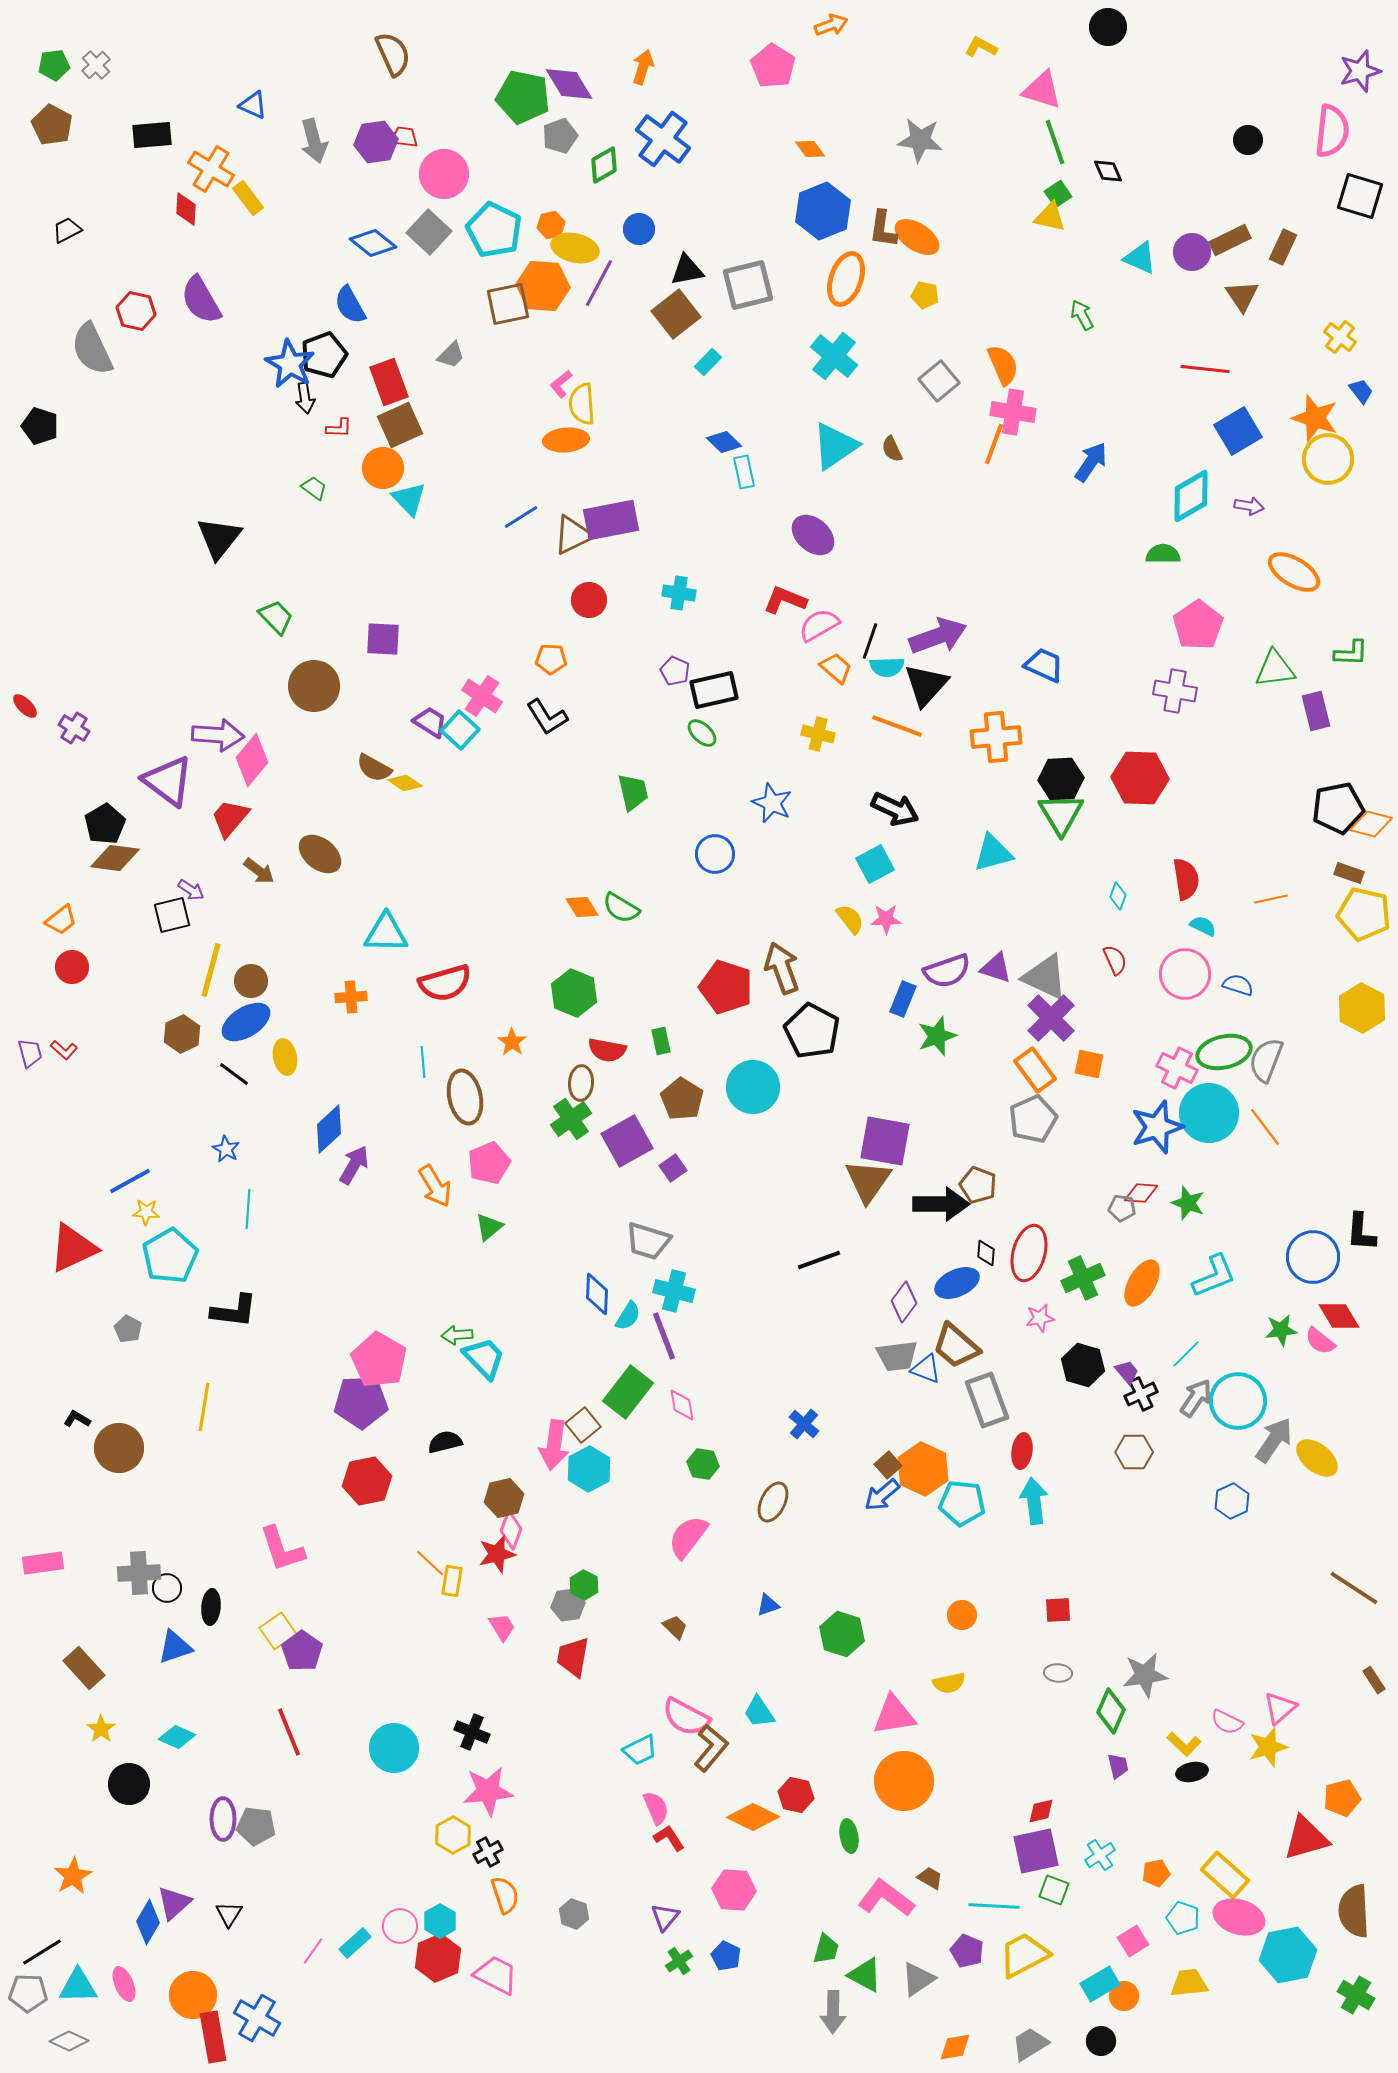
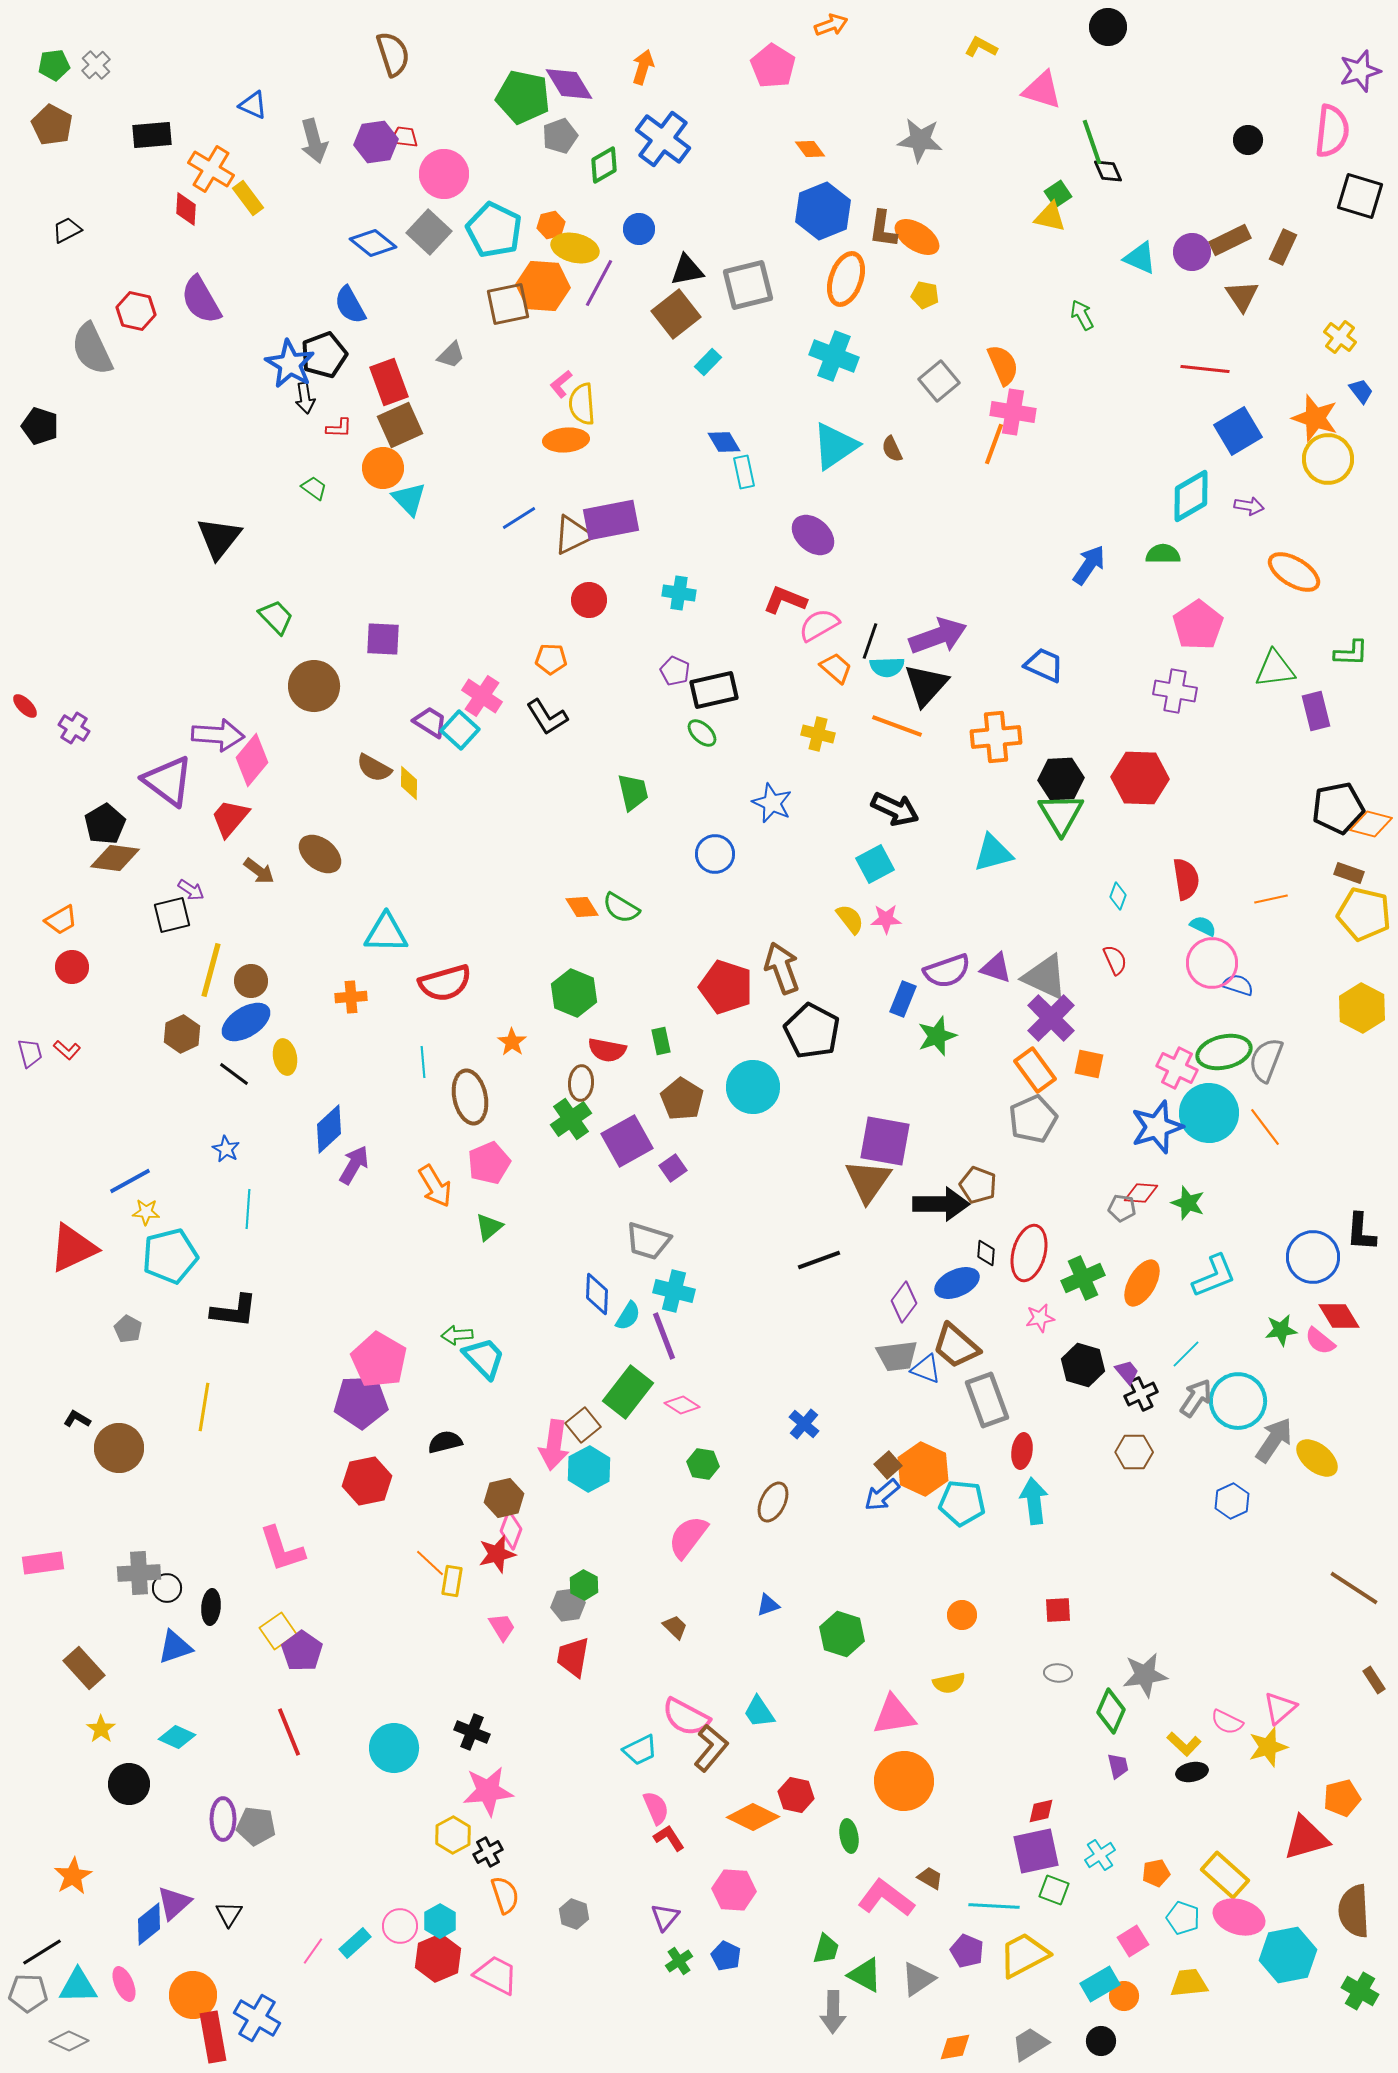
brown semicircle at (393, 54): rotated 6 degrees clockwise
green line at (1055, 142): moved 37 px right
cyan cross at (834, 356): rotated 18 degrees counterclockwise
blue diamond at (724, 442): rotated 16 degrees clockwise
blue arrow at (1091, 462): moved 2 px left, 103 px down
blue line at (521, 517): moved 2 px left, 1 px down
yellow diamond at (405, 783): moved 4 px right; rotated 56 degrees clockwise
orange trapezoid at (61, 920): rotated 8 degrees clockwise
pink circle at (1185, 974): moved 27 px right, 11 px up
red L-shape at (64, 1050): moved 3 px right
brown ellipse at (465, 1097): moved 5 px right
cyan pentagon at (170, 1256): rotated 16 degrees clockwise
pink diamond at (682, 1405): rotated 48 degrees counterclockwise
blue diamond at (148, 1922): moved 1 px right, 2 px down; rotated 21 degrees clockwise
green cross at (1356, 1995): moved 4 px right, 4 px up
